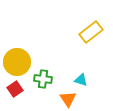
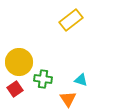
yellow rectangle: moved 20 px left, 12 px up
yellow circle: moved 2 px right
